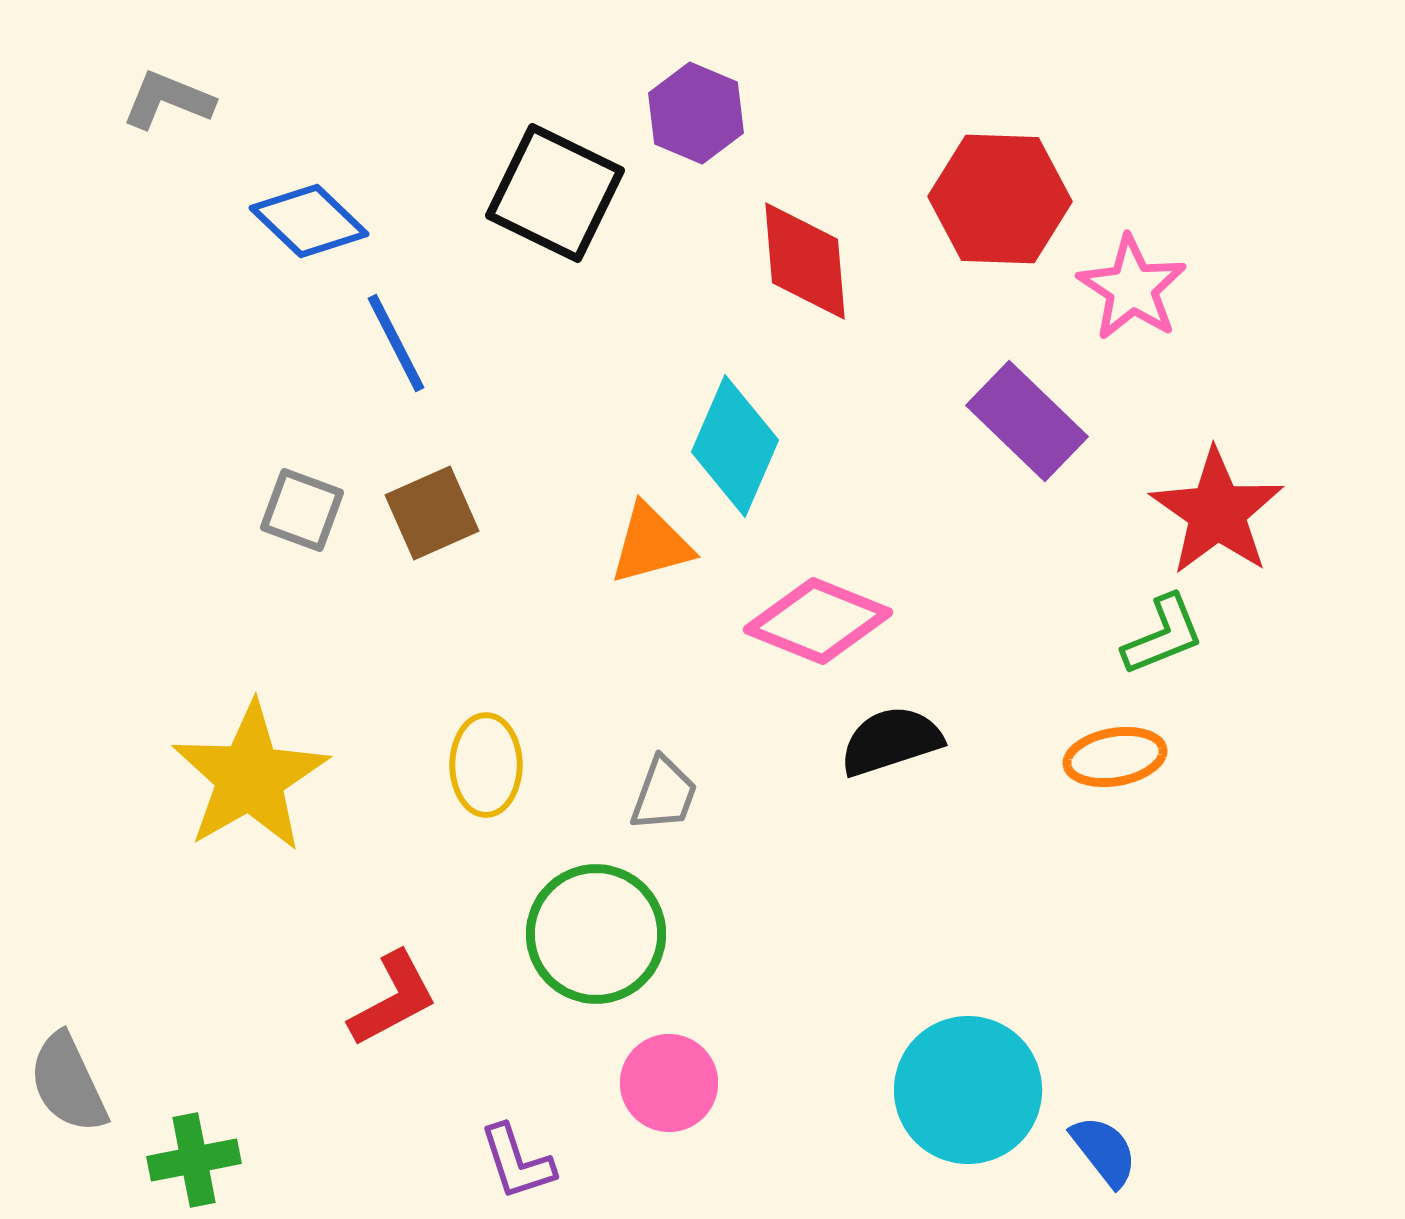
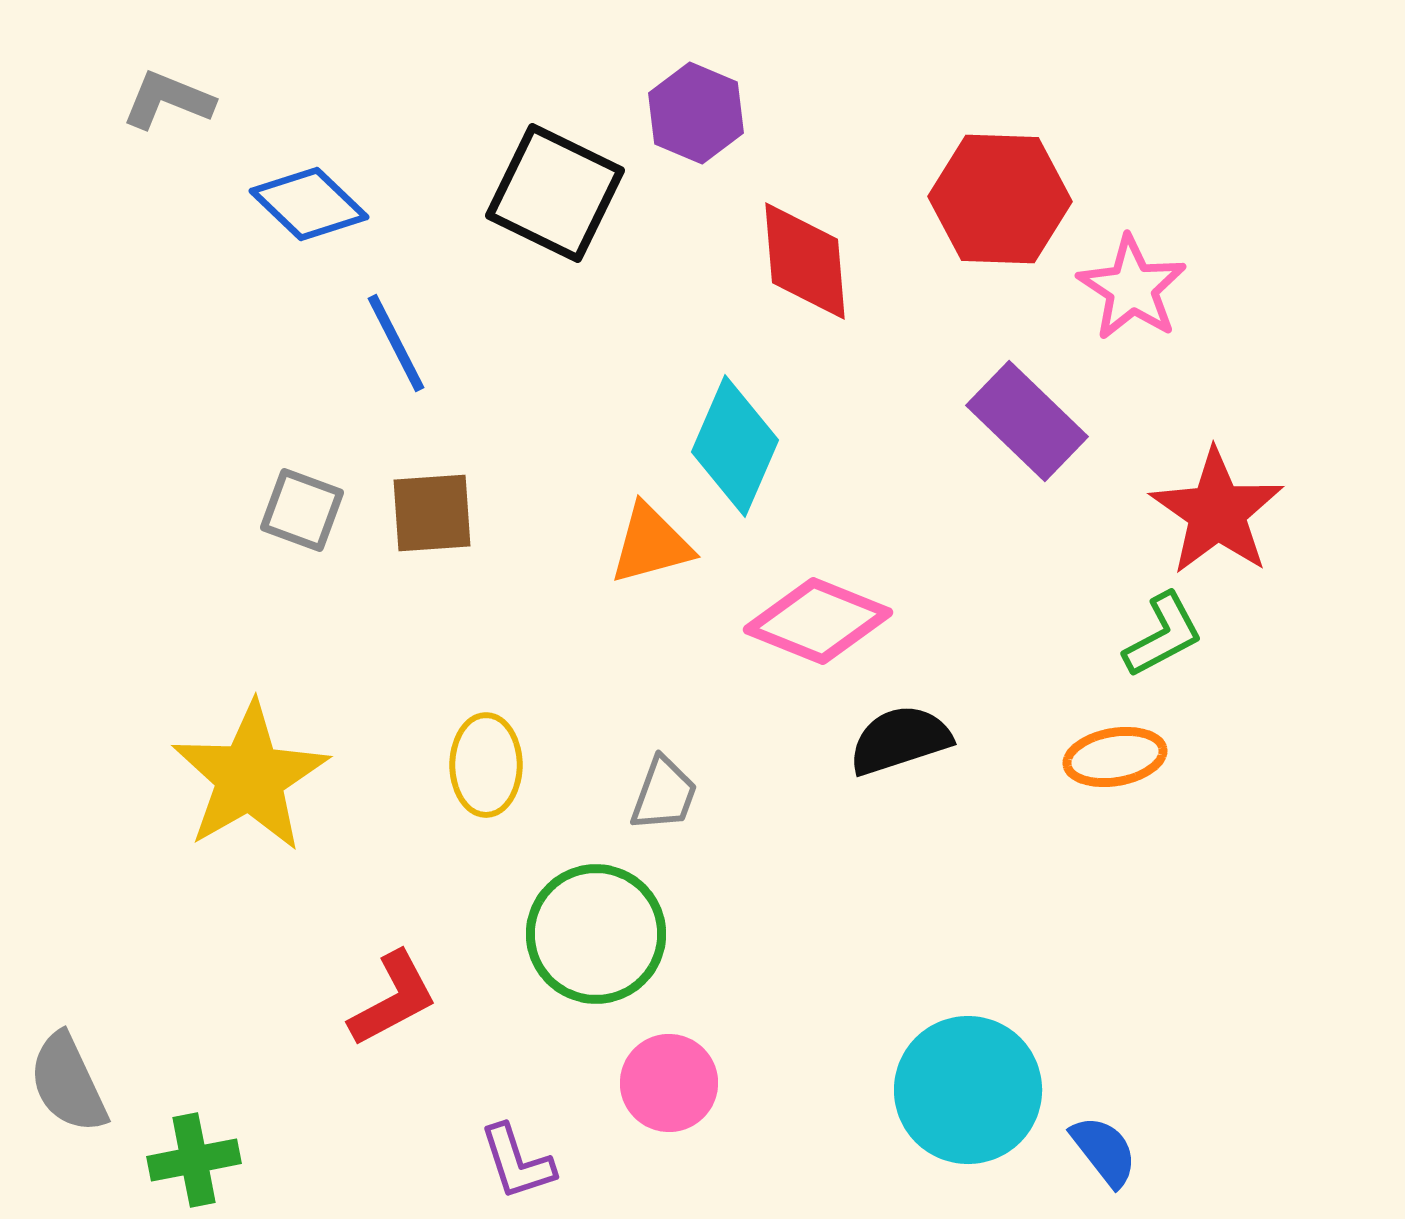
blue diamond: moved 17 px up
brown square: rotated 20 degrees clockwise
green L-shape: rotated 6 degrees counterclockwise
black semicircle: moved 9 px right, 1 px up
